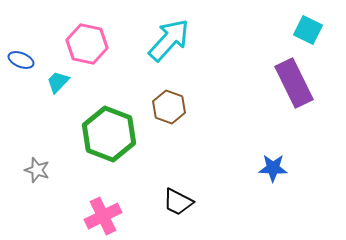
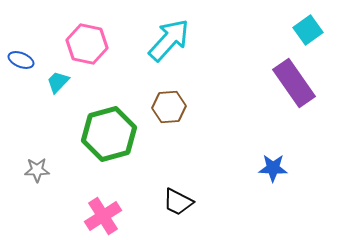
cyan square: rotated 28 degrees clockwise
purple rectangle: rotated 9 degrees counterclockwise
brown hexagon: rotated 24 degrees counterclockwise
green hexagon: rotated 24 degrees clockwise
gray star: rotated 20 degrees counterclockwise
pink cross: rotated 6 degrees counterclockwise
